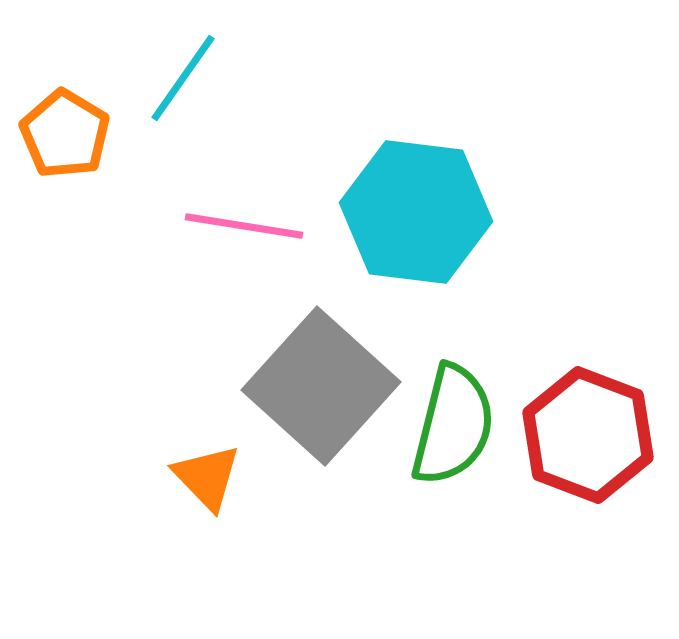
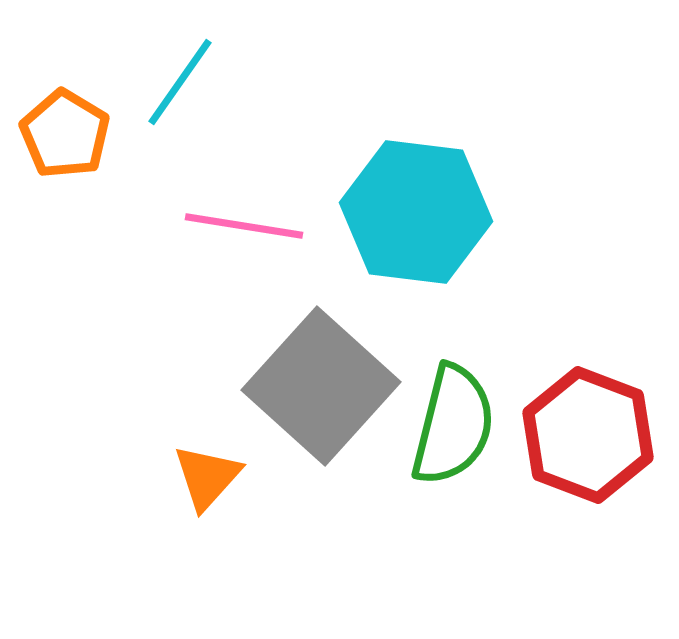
cyan line: moved 3 px left, 4 px down
orange triangle: rotated 26 degrees clockwise
